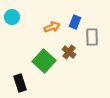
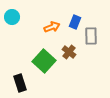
gray rectangle: moved 1 px left, 1 px up
